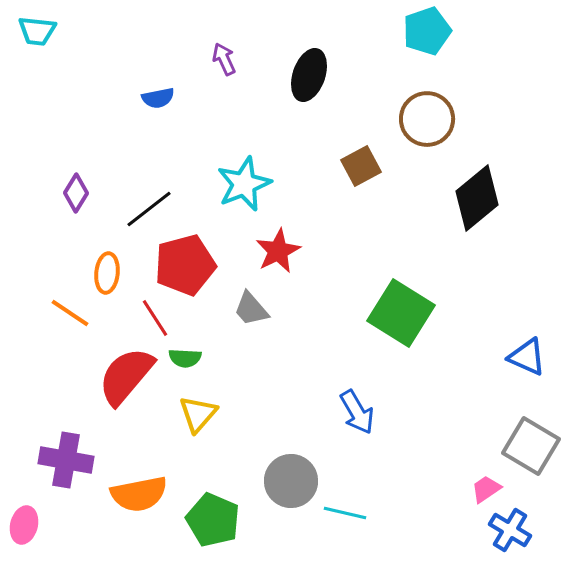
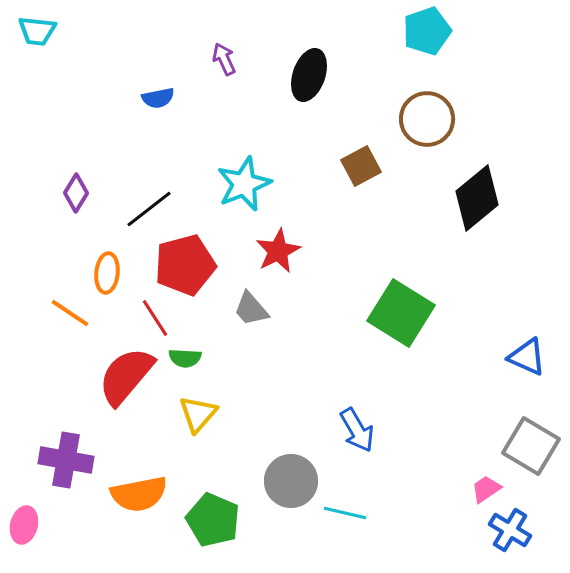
blue arrow: moved 18 px down
